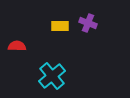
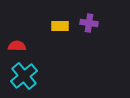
purple cross: moved 1 px right; rotated 12 degrees counterclockwise
cyan cross: moved 28 px left
